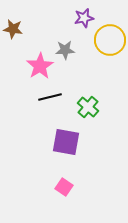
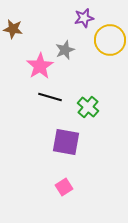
gray star: rotated 18 degrees counterclockwise
black line: rotated 30 degrees clockwise
pink square: rotated 24 degrees clockwise
